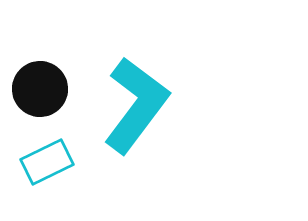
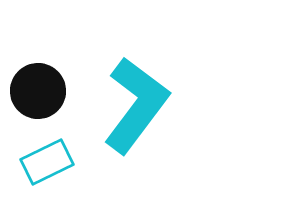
black circle: moved 2 px left, 2 px down
